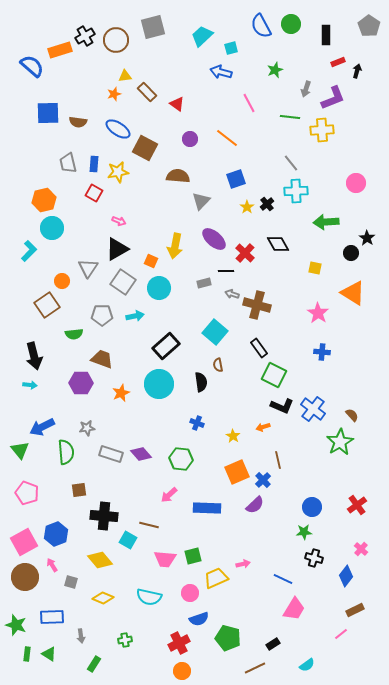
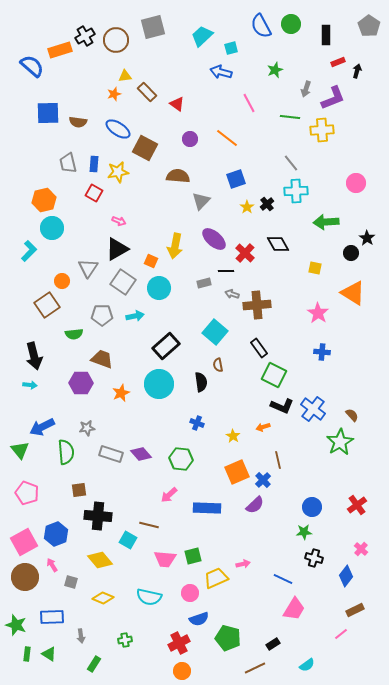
brown cross at (257, 305): rotated 20 degrees counterclockwise
black cross at (104, 516): moved 6 px left
